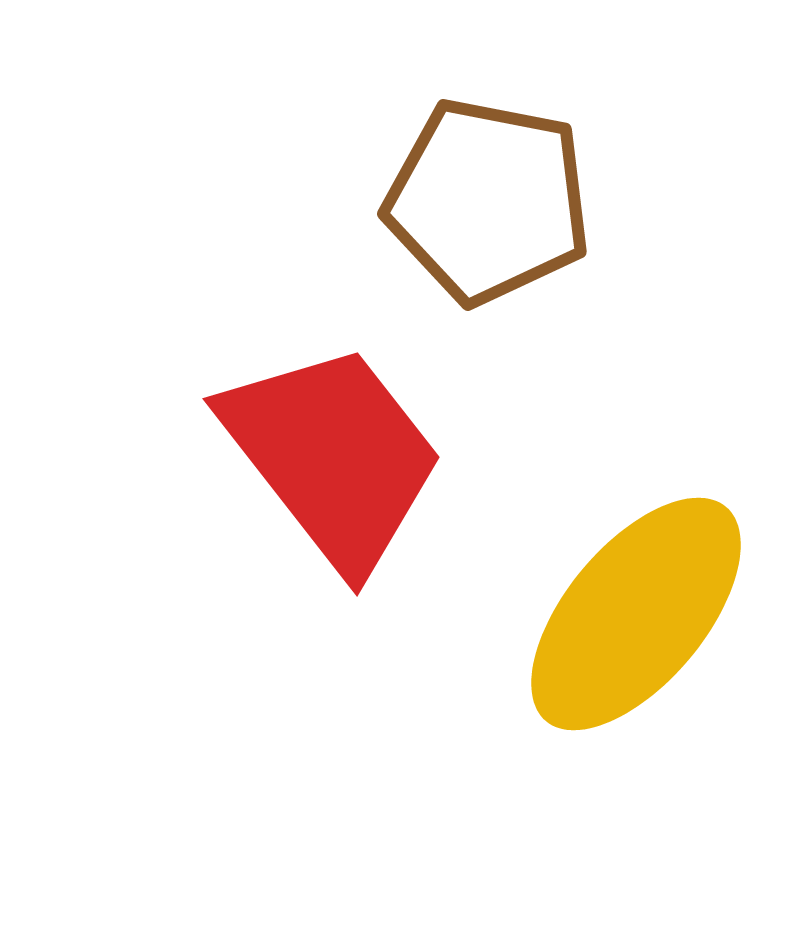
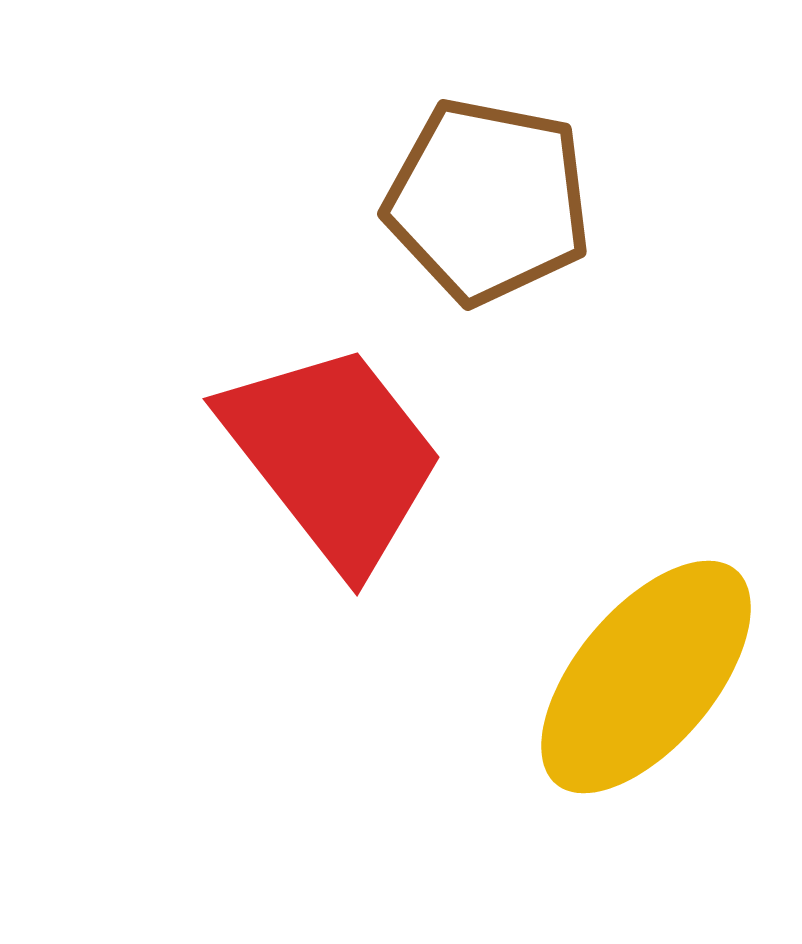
yellow ellipse: moved 10 px right, 63 px down
